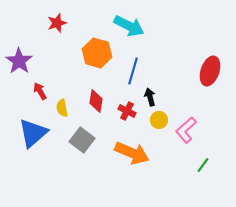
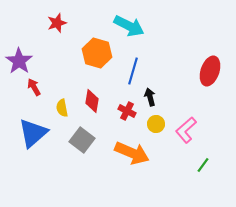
red arrow: moved 6 px left, 4 px up
red diamond: moved 4 px left
yellow circle: moved 3 px left, 4 px down
